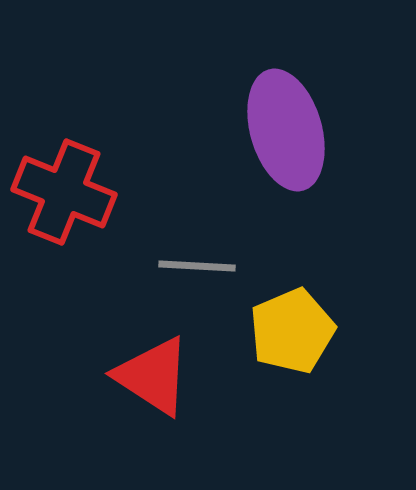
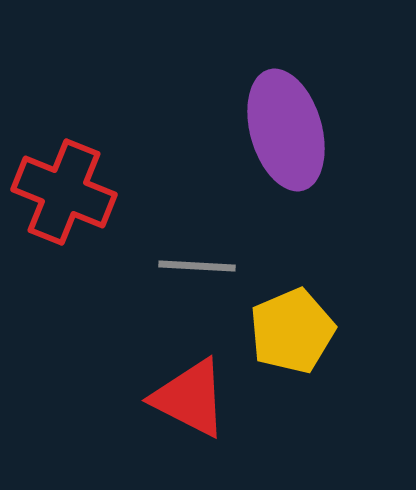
red triangle: moved 37 px right, 22 px down; rotated 6 degrees counterclockwise
